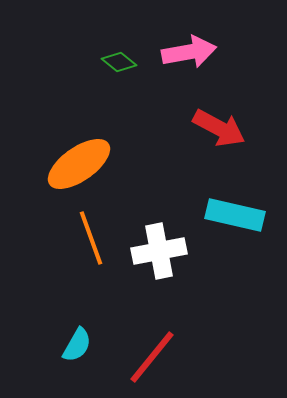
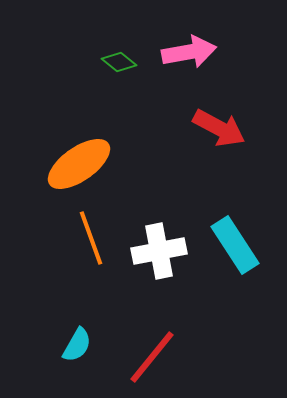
cyan rectangle: moved 30 px down; rotated 44 degrees clockwise
